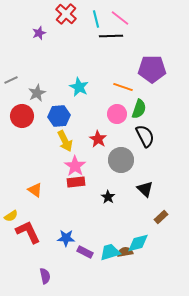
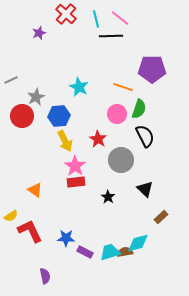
gray star: moved 1 px left, 4 px down
red L-shape: moved 2 px right, 1 px up
